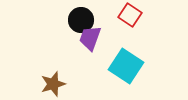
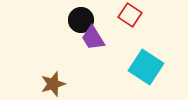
purple trapezoid: moved 3 px right; rotated 52 degrees counterclockwise
cyan square: moved 20 px right, 1 px down
